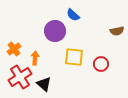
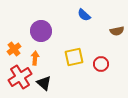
blue semicircle: moved 11 px right
purple circle: moved 14 px left
yellow square: rotated 18 degrees counterclockwise
black triangle: moved 1 px up
